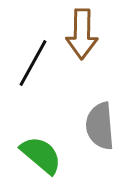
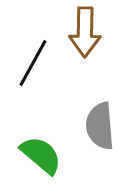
brown arrow: moved 3 px right, 2 px up
